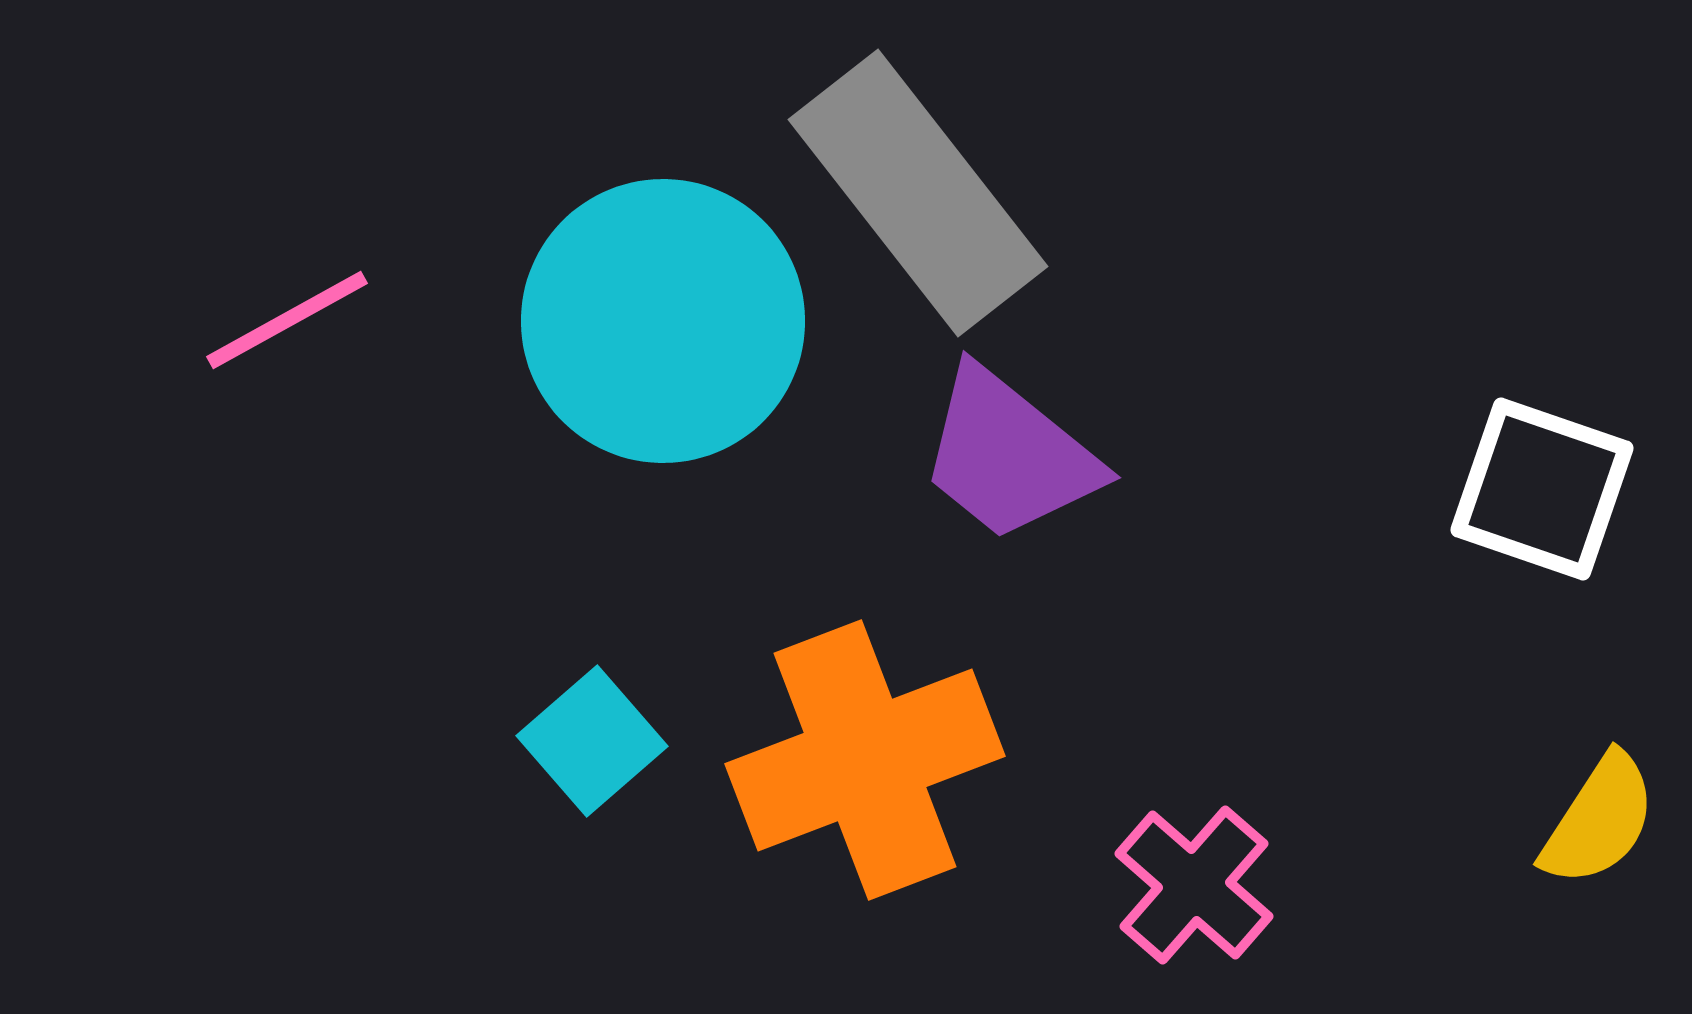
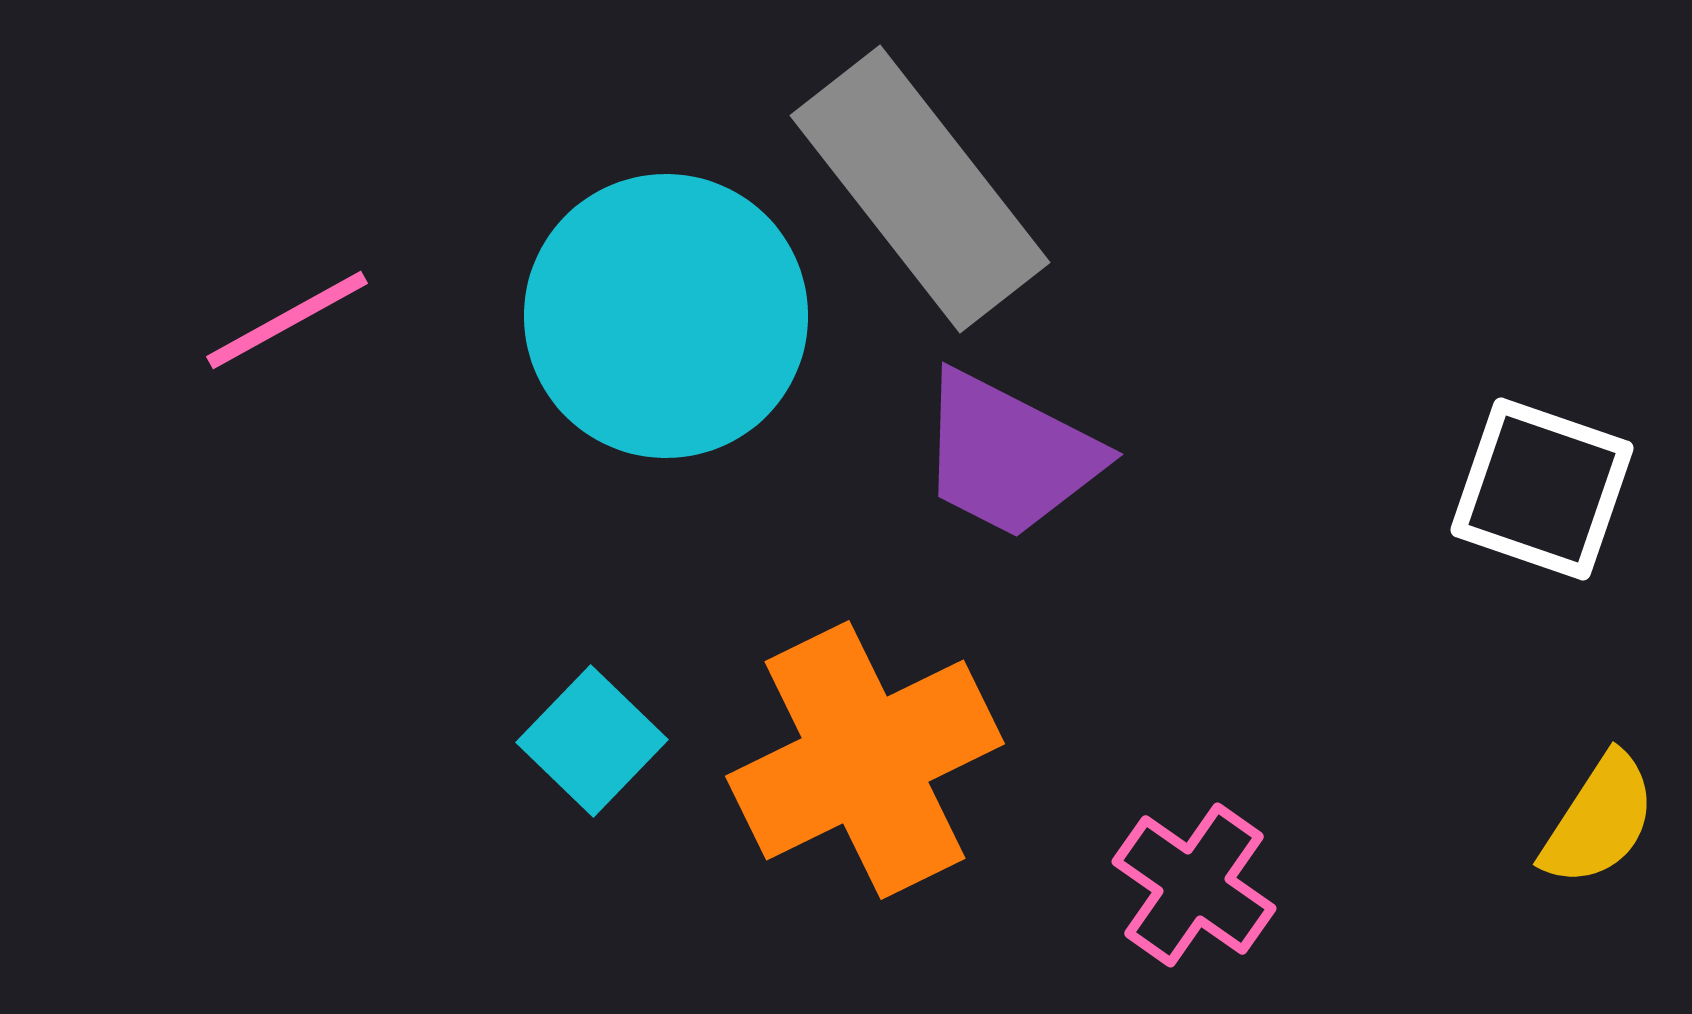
gray rectangle: moved 2 px right, 4 px up
cyan circle: moved 3 px right, 5 px up
purple trapezoid: rotated 12 degrees counterclockwise
cyan square: rotated 5 degrees counterclockwise
orange cross: rotated 5 degrees counterclockwise
pink cross: rotated 6 degrees counterclockwise
